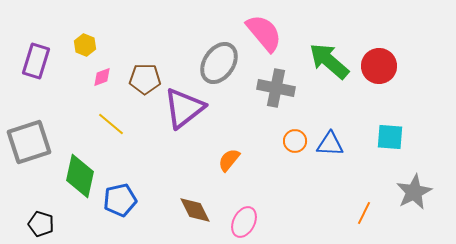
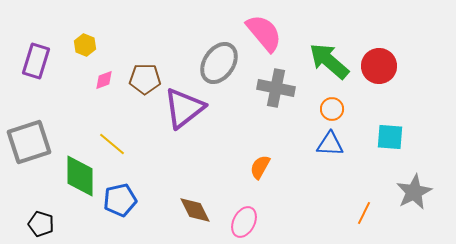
pink diamond: moved 2 px right, 3 px down
yellow line: moved 1 px right, 20 px down
orange circle: moved 37 px right, 32 px up
orange semicircle: moved 31 px right, 7 px down; rotated 10 degrees counterclockwise
green diamond: rotated 12 degrees counterclockwise
